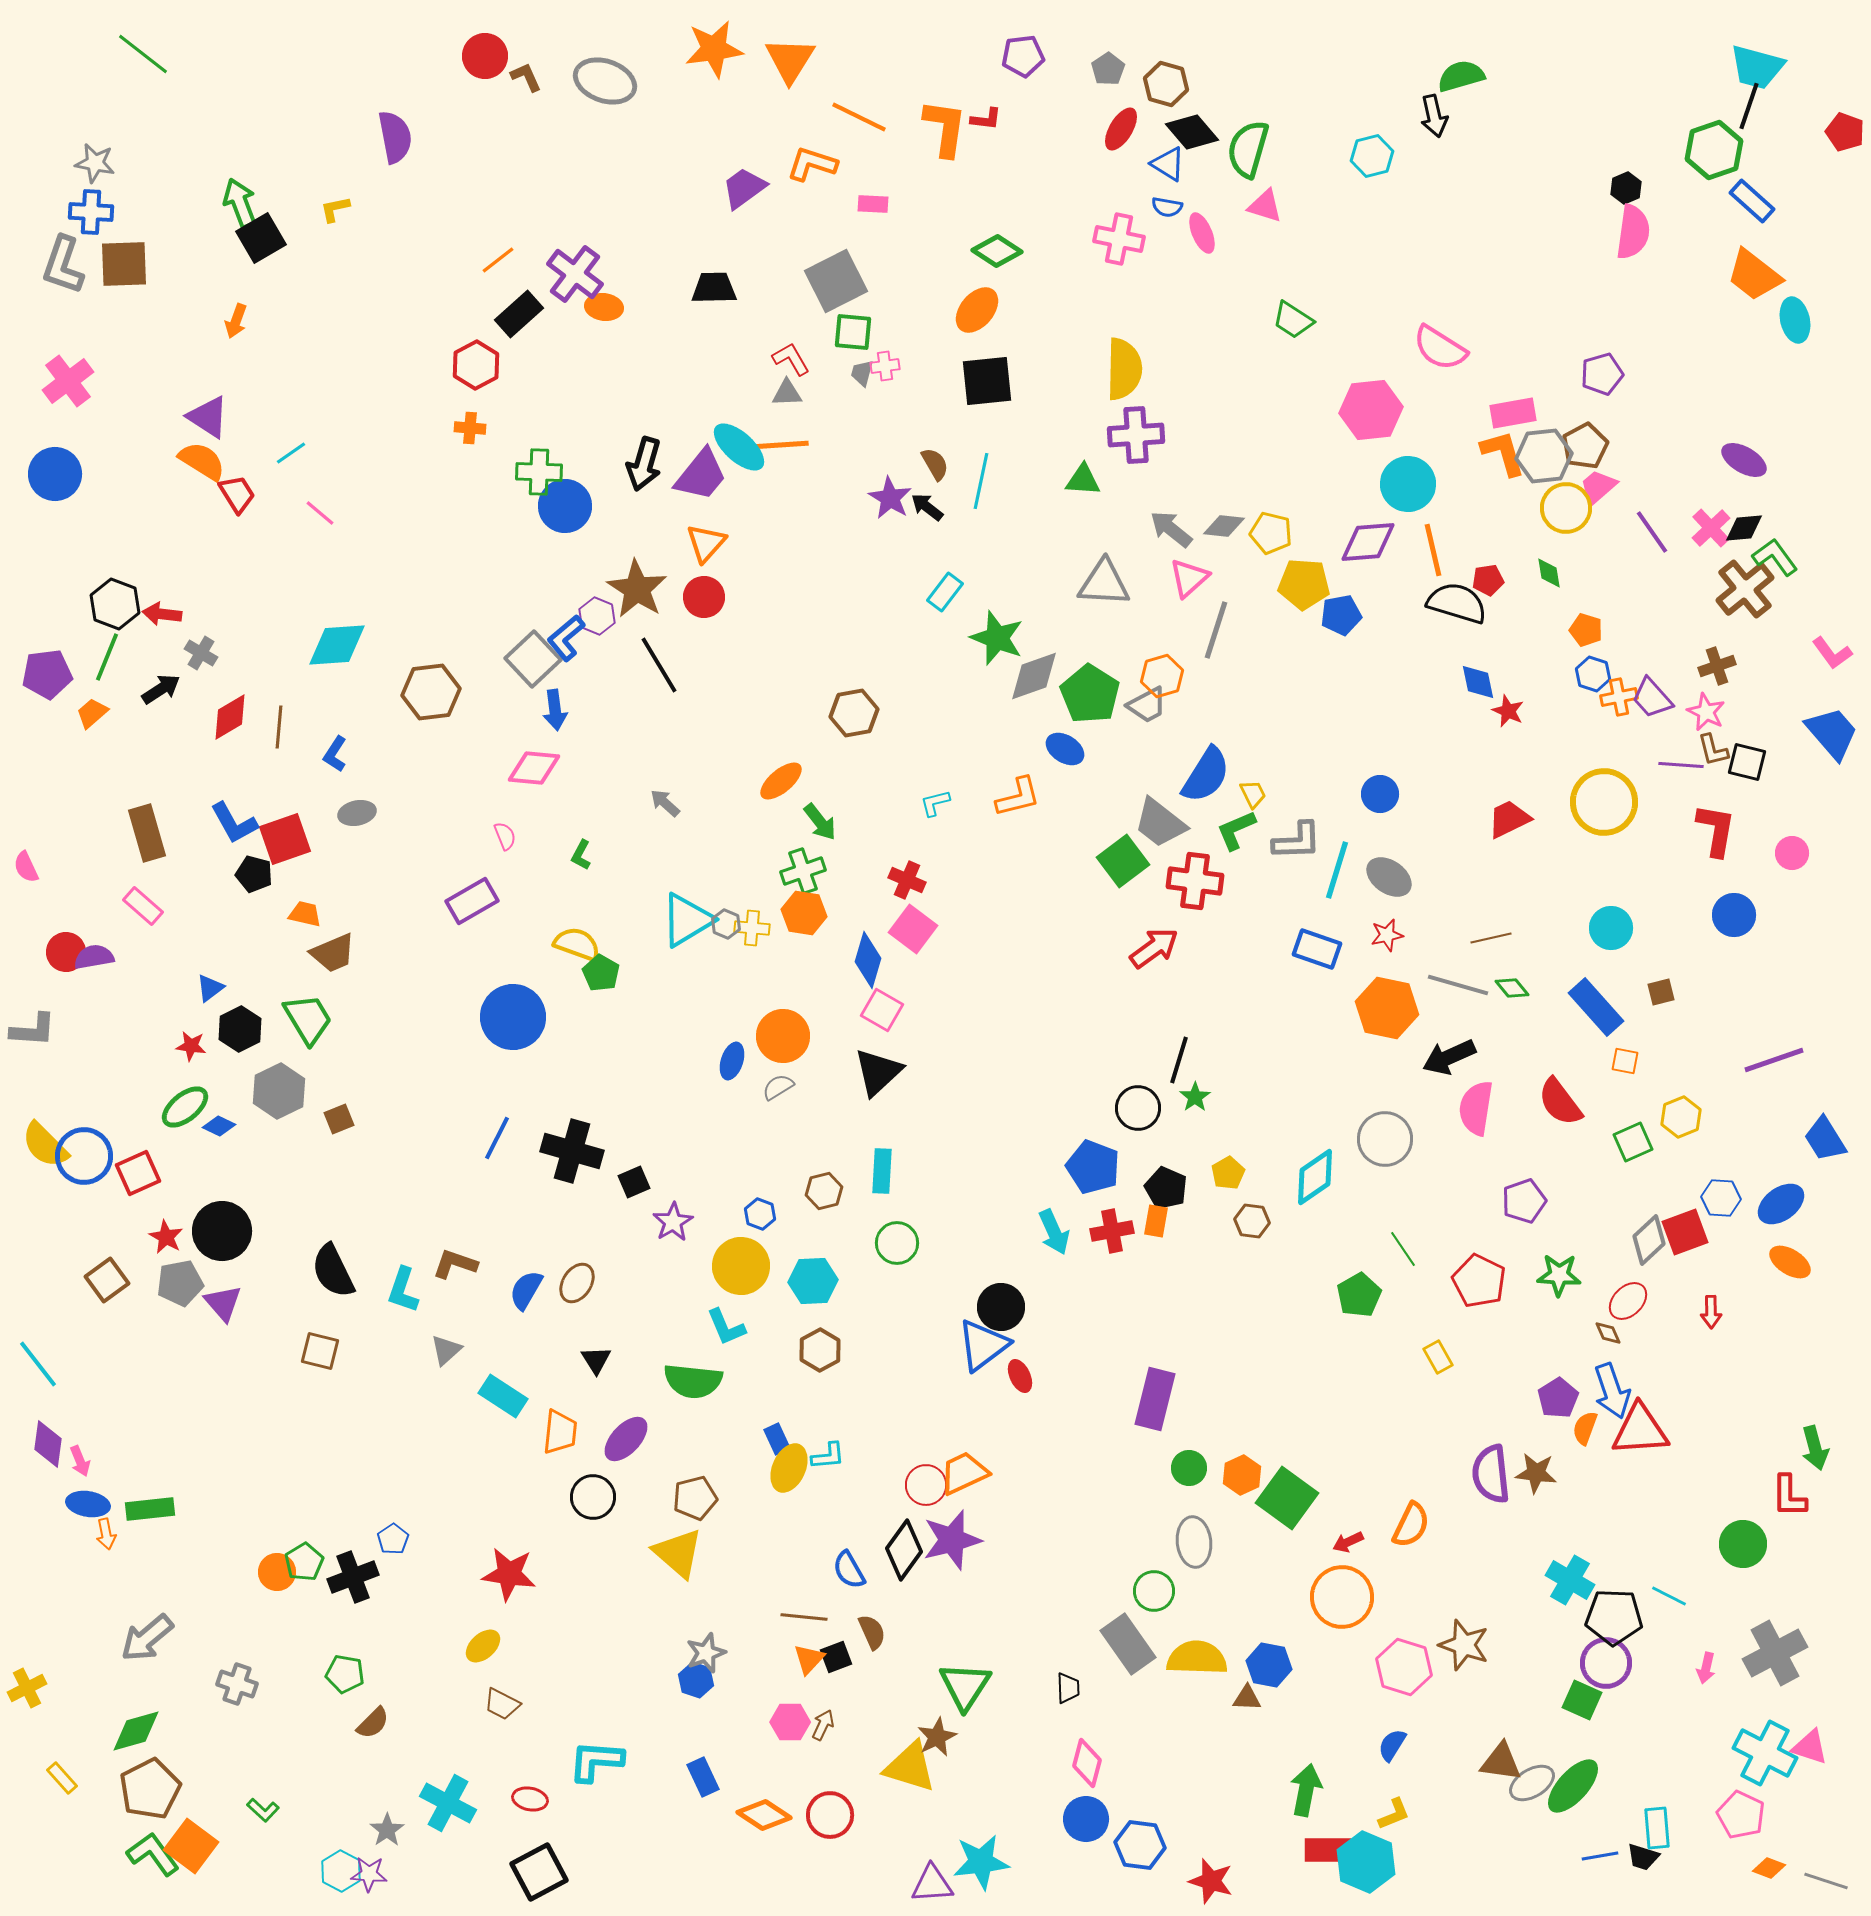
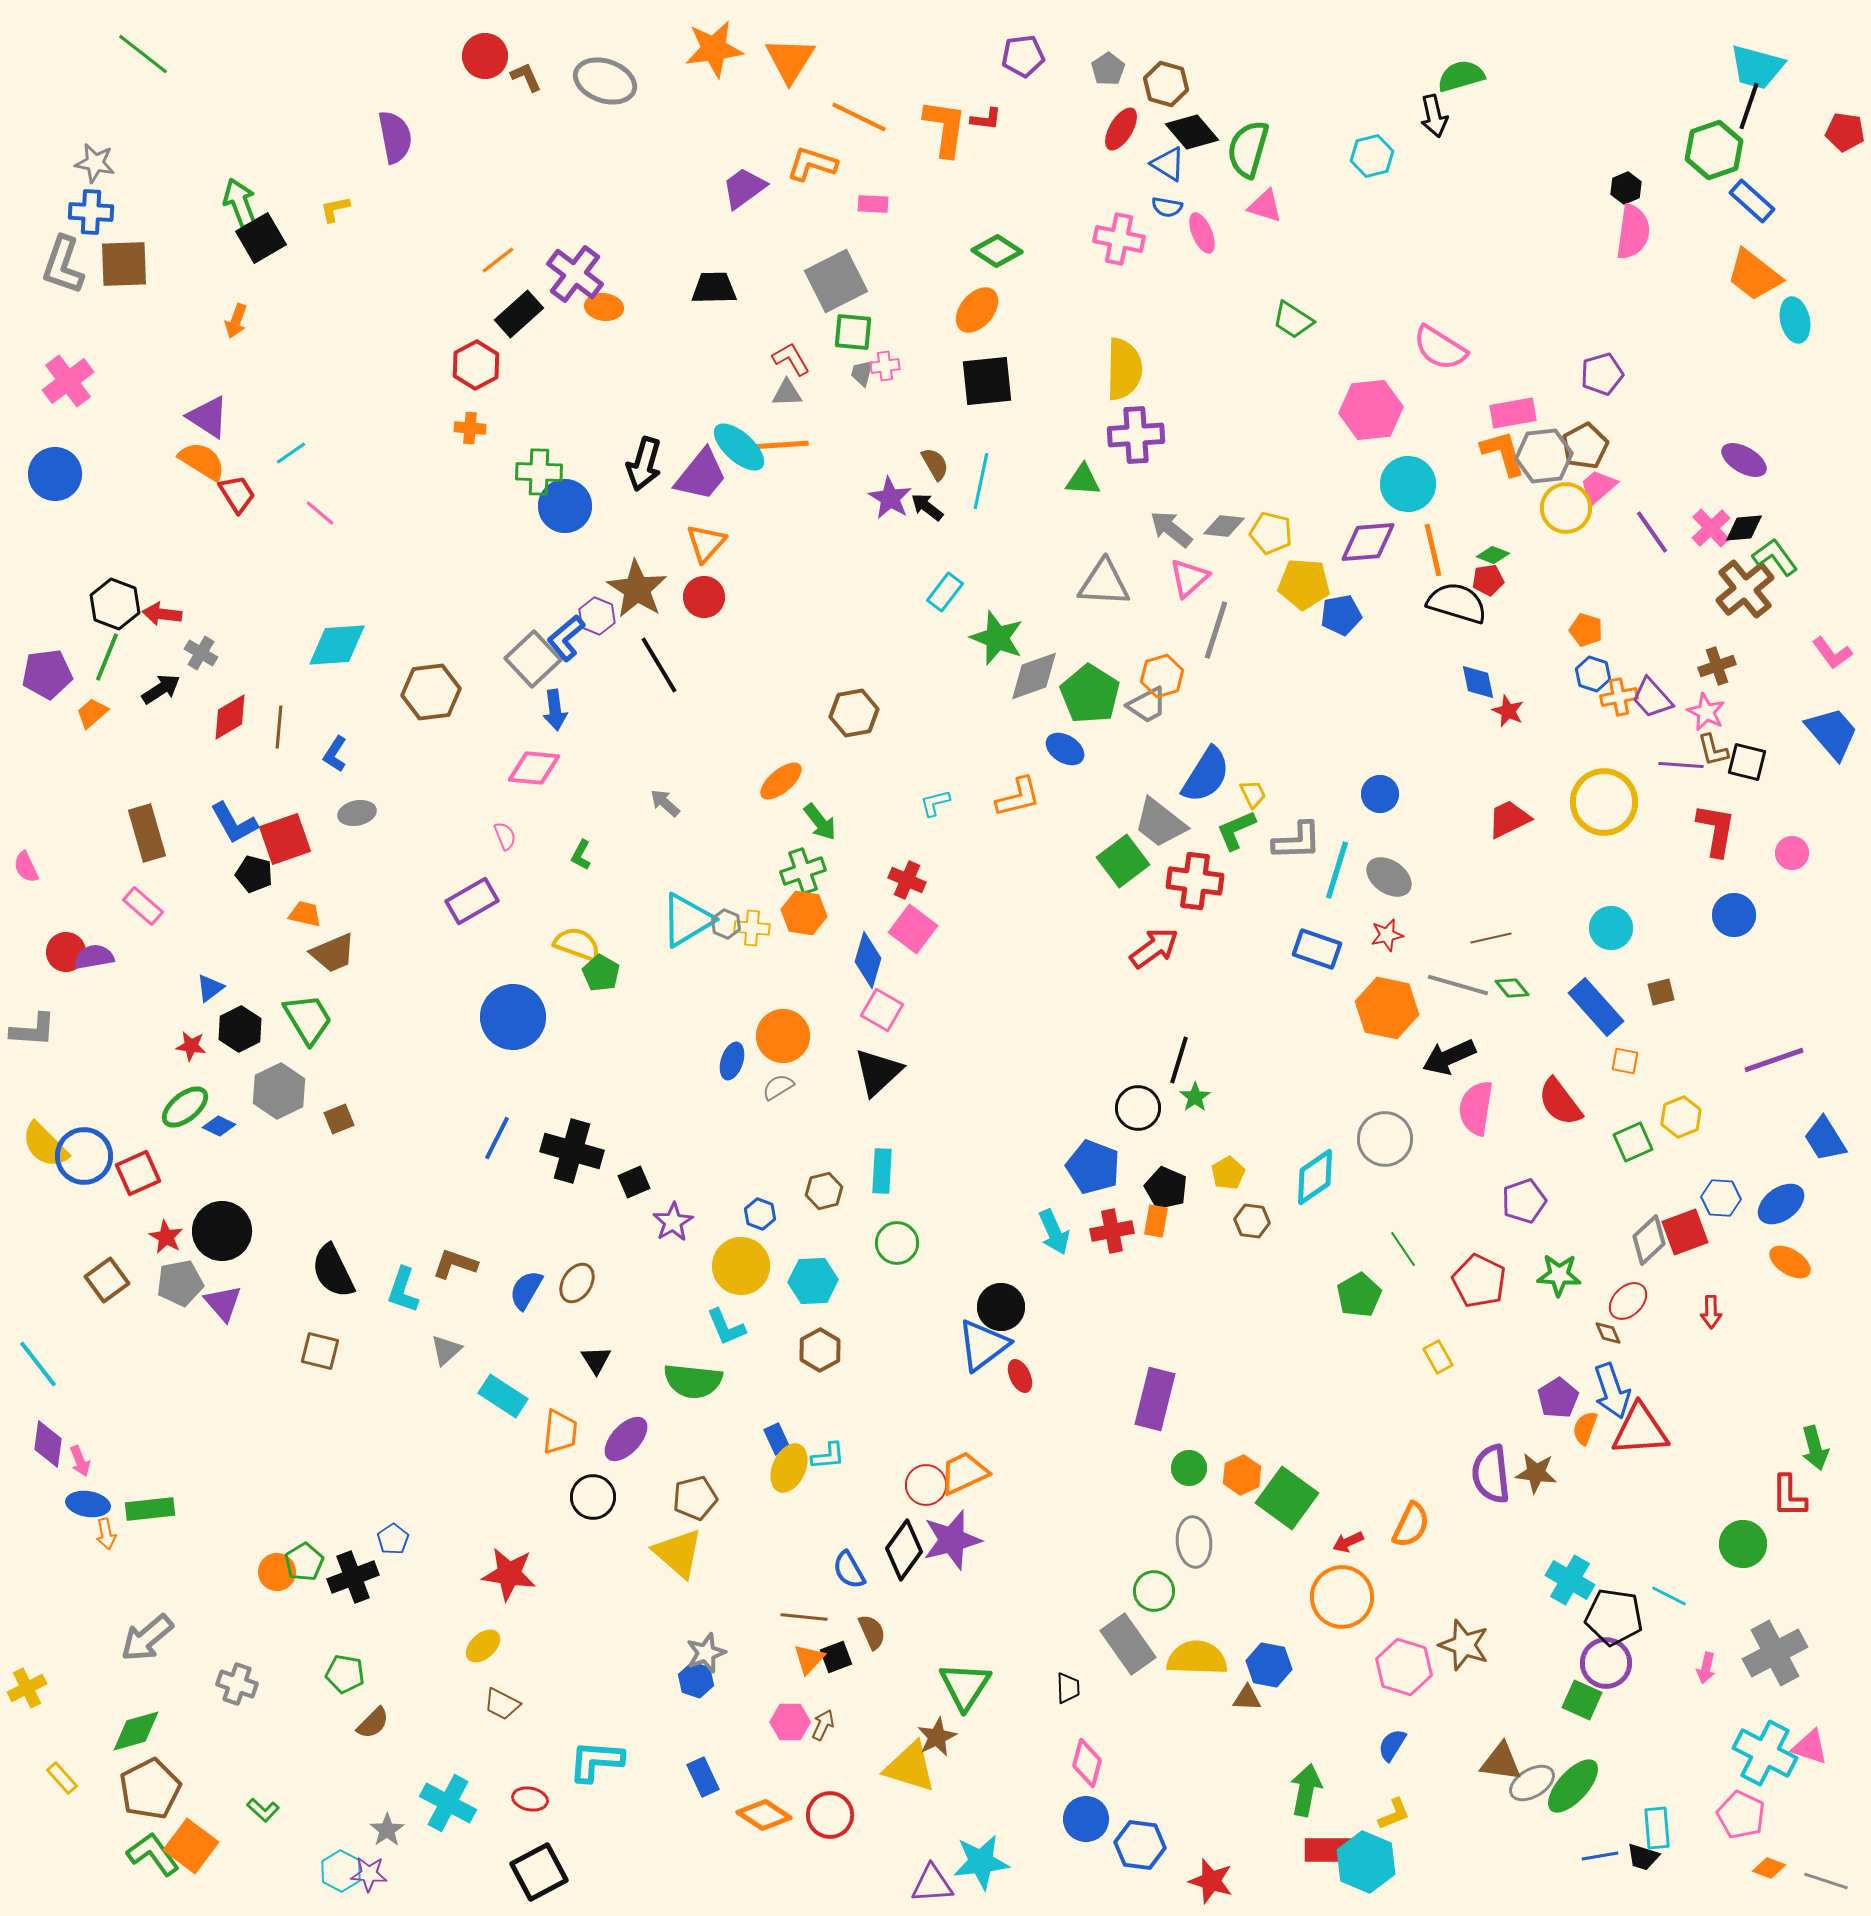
red pentagon at (1845, 132): rotated 12 degrees counterclockwise
green diamond at (1549, 573): moved 56 px left, 18 px up; rotated 60 degrees counterclockwise
black pentagon at (1614, 1617): rotated 6 degrees clockwise
